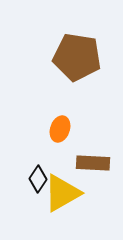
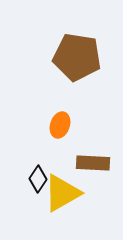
orange ellipse: moved 4 px up
